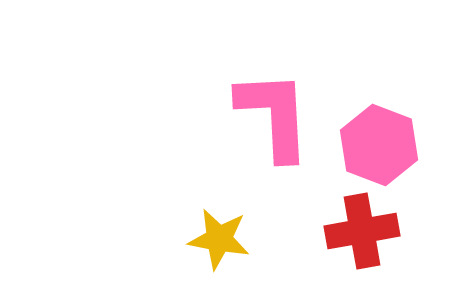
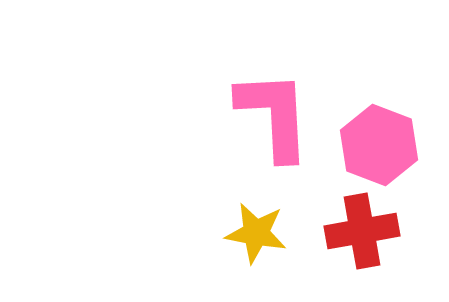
yellow star: moved 37 px right, 6 px up
